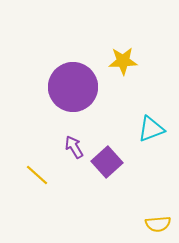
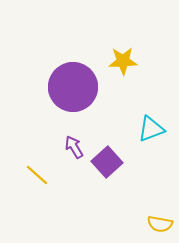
yellow semicircle: moved 2 px right; rotated 15 degrees clockwise
